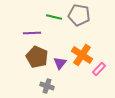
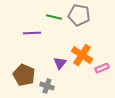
brown pentagon: moved 13 px left, 18 px down
pink rectangle: moved 3 px right, 1 px up; rotated 24 degrees clockwise
